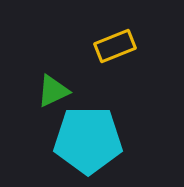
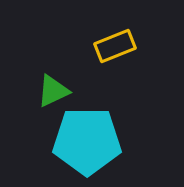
cyan pentagon: moved 1 px left, 1 px down
